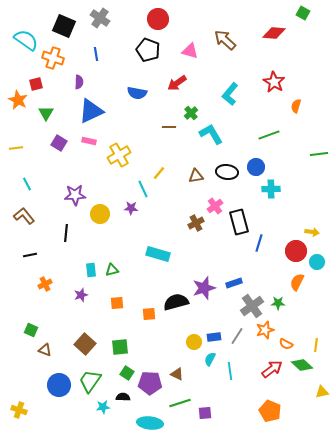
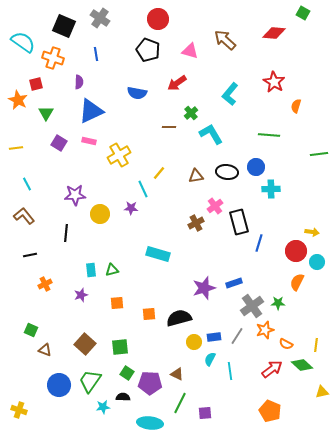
cyan semicircle at (26, 40): moved 3 px left, 2 px down
green line at (269, 135): rotated 25 degrees clockwise
black semicircle at (176, 302): moved 3 px right, 16 px down
green line at (180, 403): rotated 45 degrees counterclockwise
